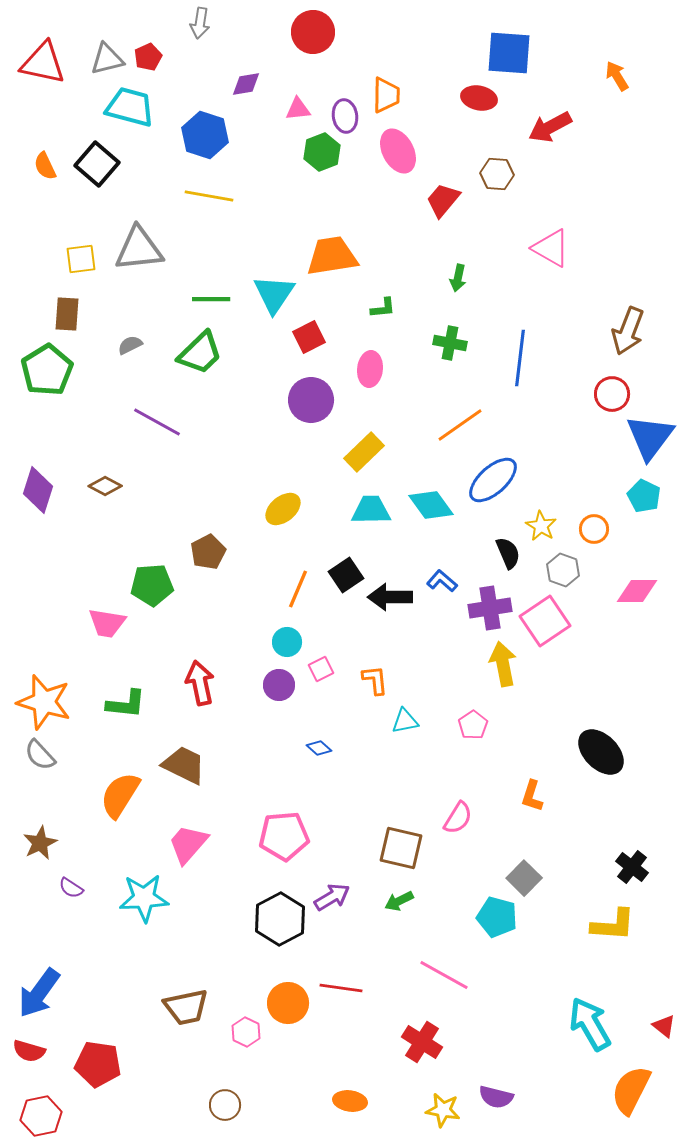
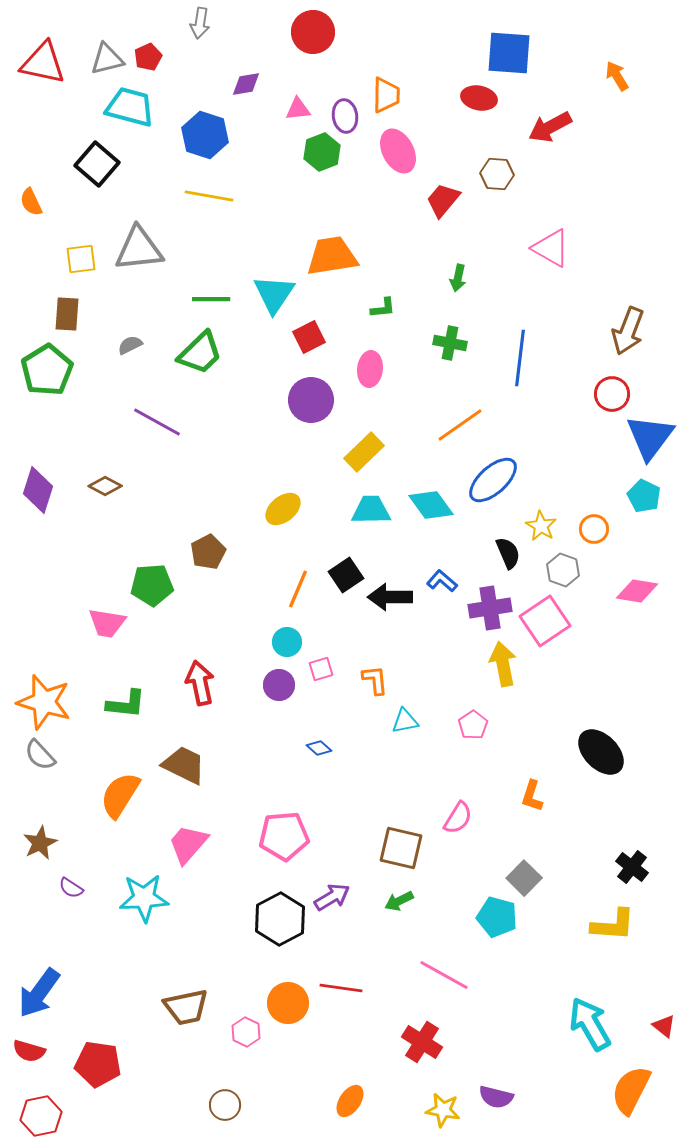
orange semicircle at (45, 166): moved 14 px left, 36 px down
pink diamond at (637, 591): rotated 9 degrees clockwise
pink square at (321, 669): rotated 10 degrees clockwise
orange ellipse at (350, 1101): rotated 64 degrees counterclockwise
